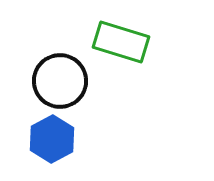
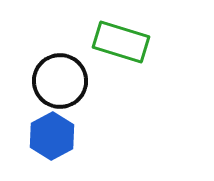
blue hexagon: moved 3 px up
